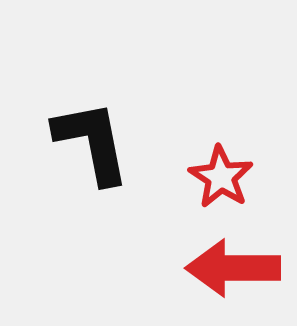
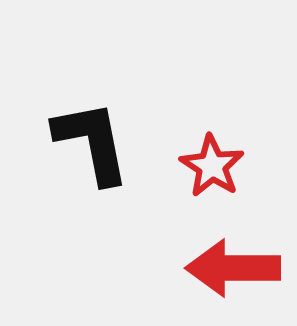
red star: moved 9 px left, 11 px up
